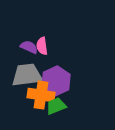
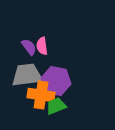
purple semicircle: rotated 30 degrees clockwise
purple hexagon: rotated 24 degrees counterclockwise
